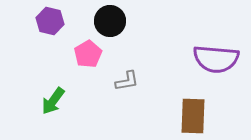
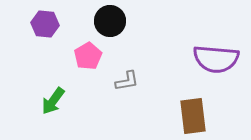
purple hexagon: moved 5 px left, 3 px down; rotated 8 degrees counterclockwise
pink pentagon: moved 2 px down
brown rectangle: rotated 9 degrees counterclockwise
